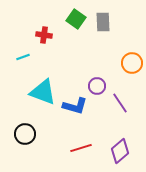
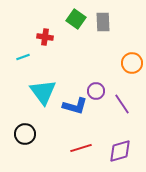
red cross: moved 1 px right, 2 px down
purple circle: moved 1 px left, 5 px down
cyan triangle: rotated 32 degrees clockwise
purple line: moved 2 px right, 1 px down
purple diamond: rotated 25 degrees clockwise
